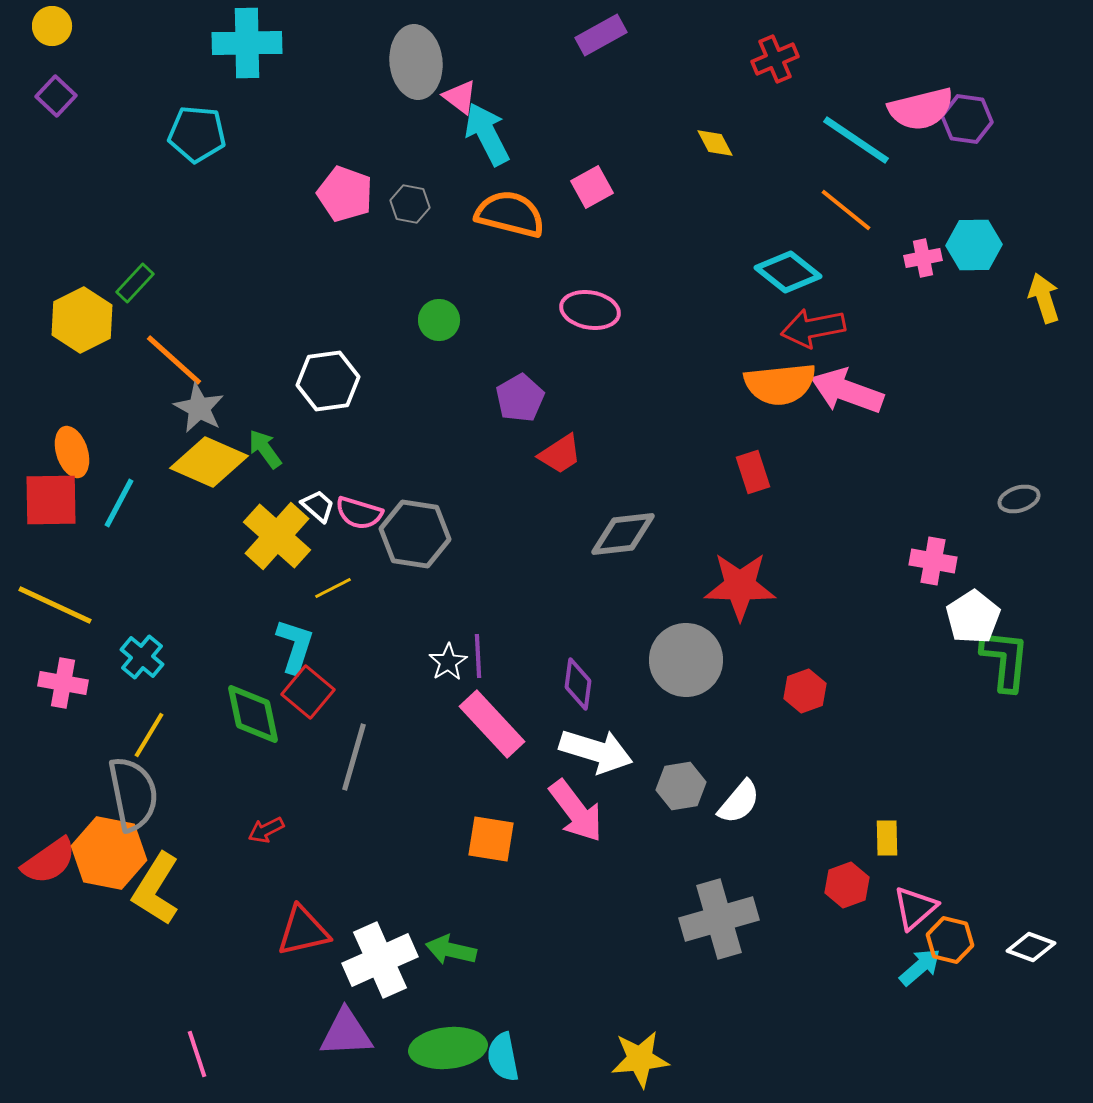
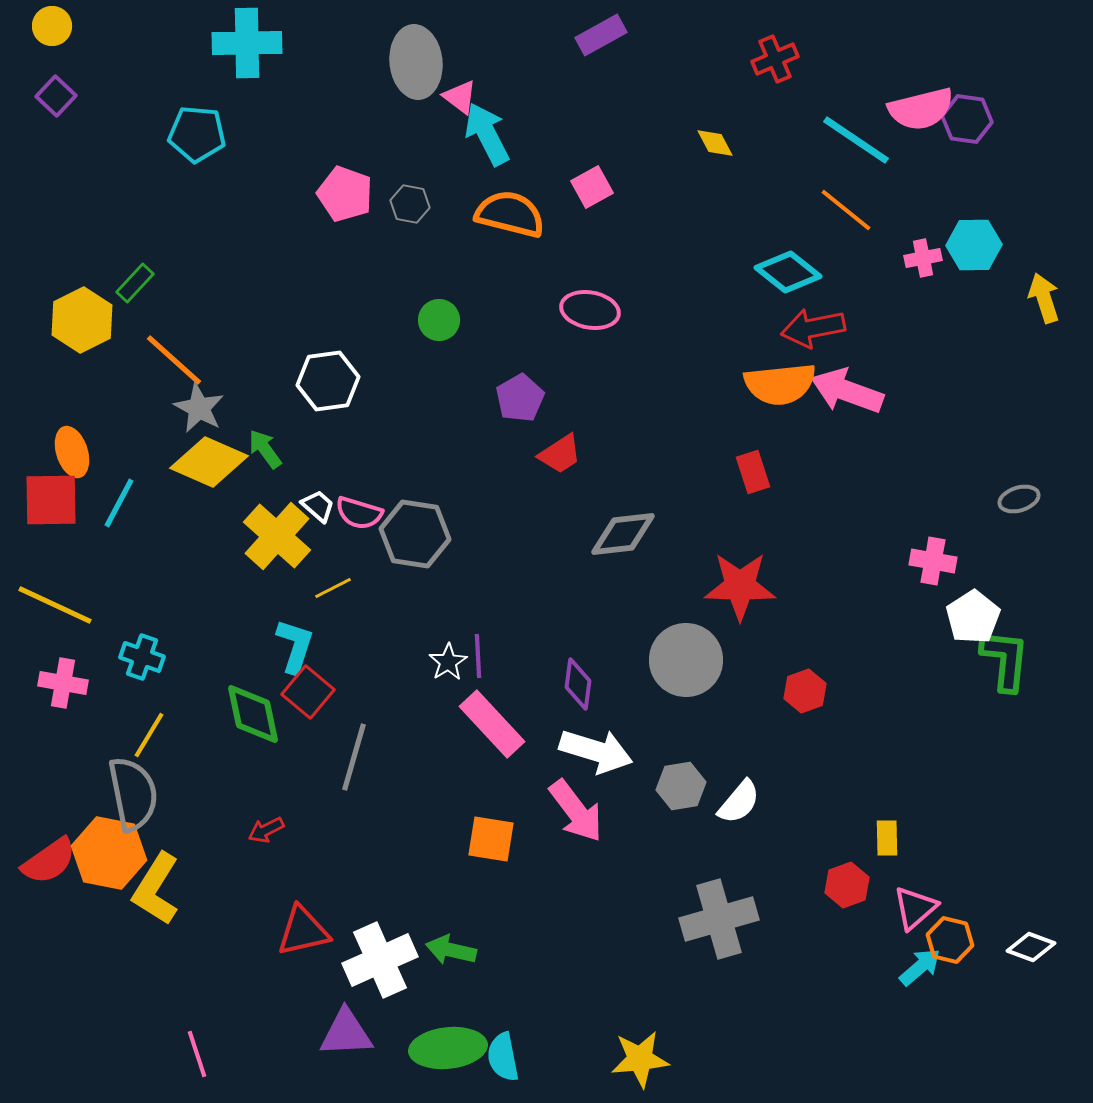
cyan cross at (142, 657): rotated 21 degrees counterclockwise
